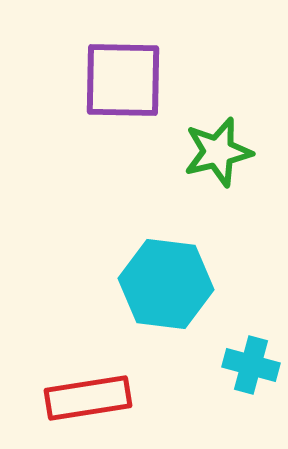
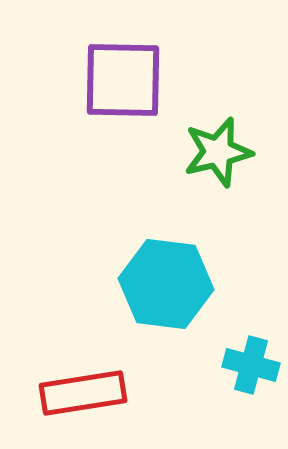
red rectangle: moved 5 px left, 5 px up
